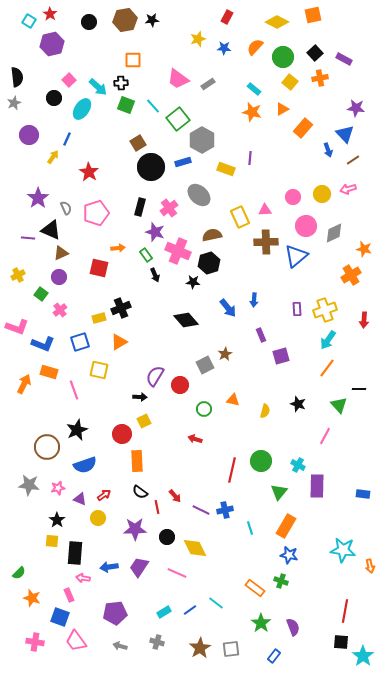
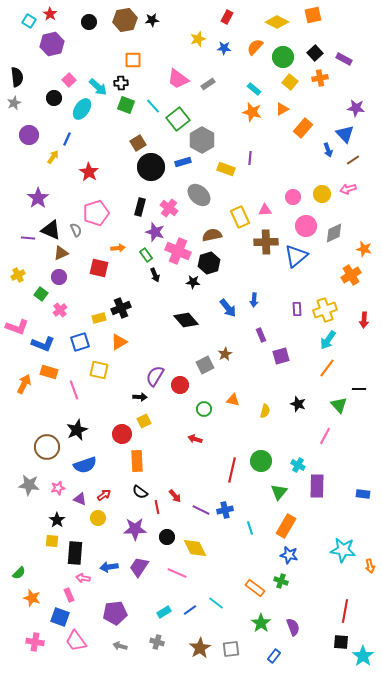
gray semicircle at (66, 208): moved 10 px right, 22 px down
pink cross at (169, 208): rotated 18 degrees counterclockwise
